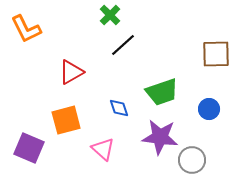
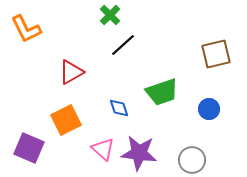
brown square: rotated 12 degrees counterclockwise
orange square: rotated 12 degrees counterclockwise
purple star: moved 21 px left, 16 px down
